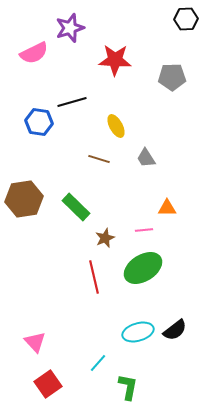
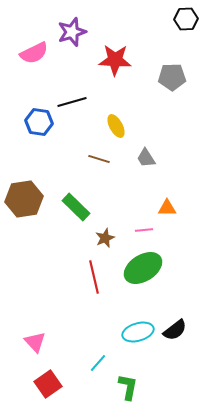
purple star: moved 2 px right, 4 px down
